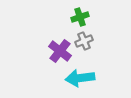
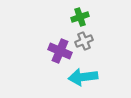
purple cross: rotated 15 degrees counterclockwise
cyan arrow: moved 3 px right, 1 px up
